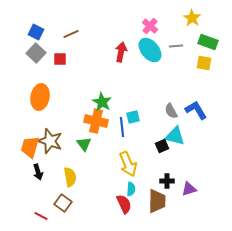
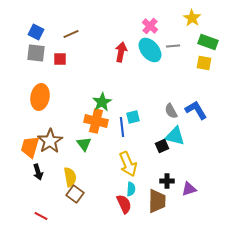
gray line: moved 3 px left
gray square: rotated 36 degrees counterclockwise
green star: rotated 12 degrees clockwise
brown star: rotated 20 degrees clockwise
brown square: moved 12 px right, 9 px up
